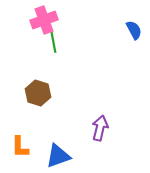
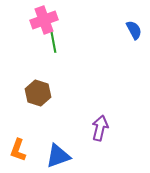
orange L-shape: moved 2 px left, 3 px down; rotated 20 degrees clockwise
